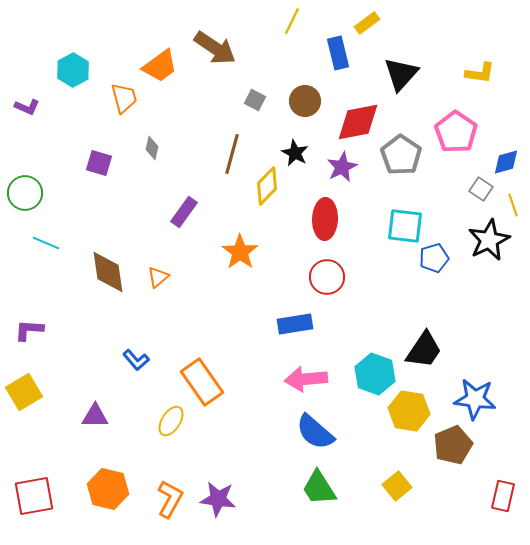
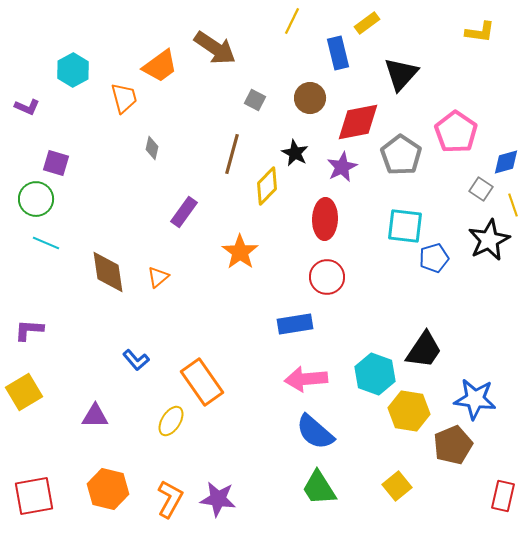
yellow L-shape at (480, 73): moved 41 px up
brown circle at (305, 101): moved 5 px right, 3 px up
purple square at (99, 163): moved 43 px left
green circle at (25, 193): moved 11 px right, 6 px down
